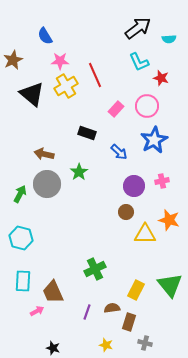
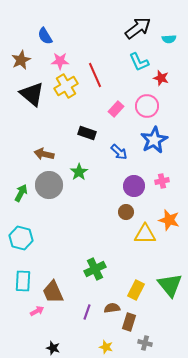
brown star: moved 8 px right
gray circle: moved 2 px right, 1 px down
green arrow: moved 1 px right, 1 px up
yellow star: moved 2 px down
